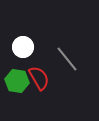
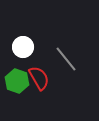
gray line: moved 1 px left
green hexagon: rotated 10 degrees clockwise
